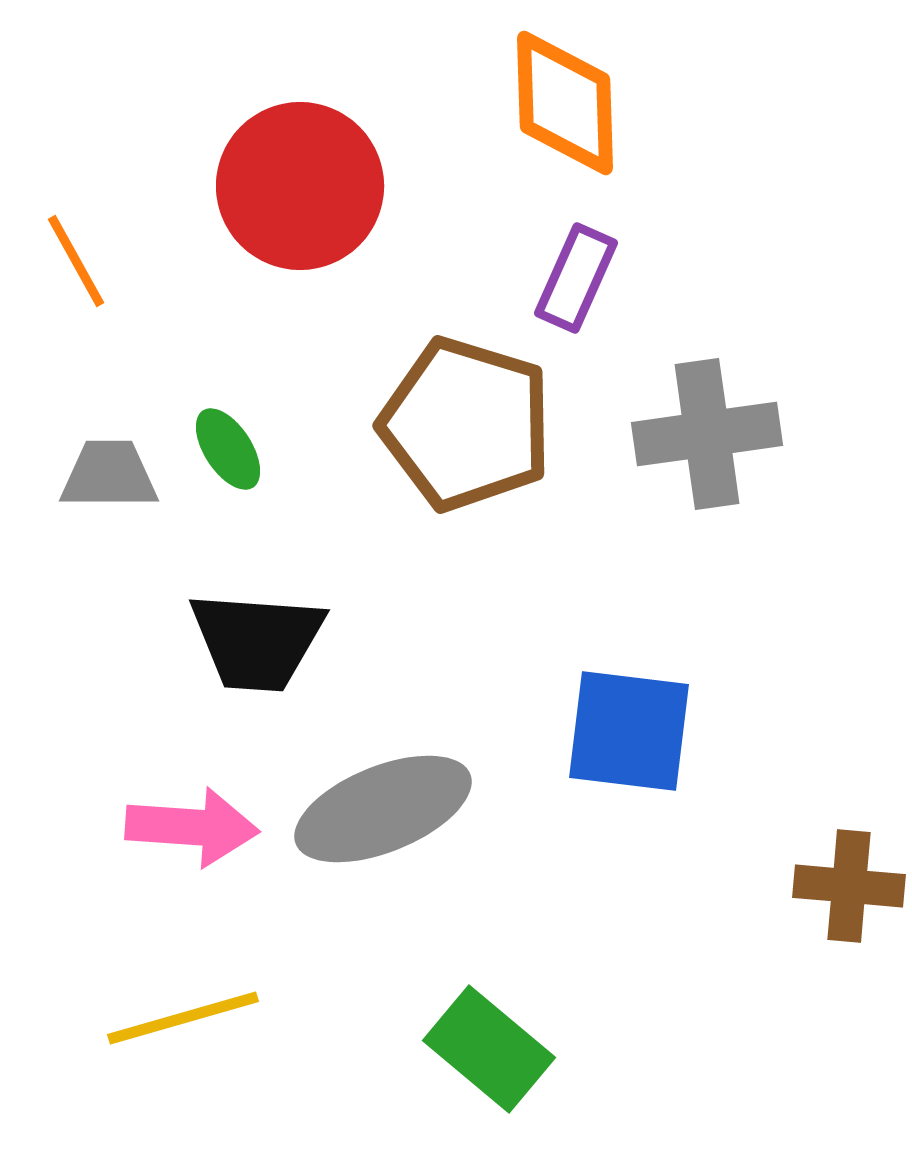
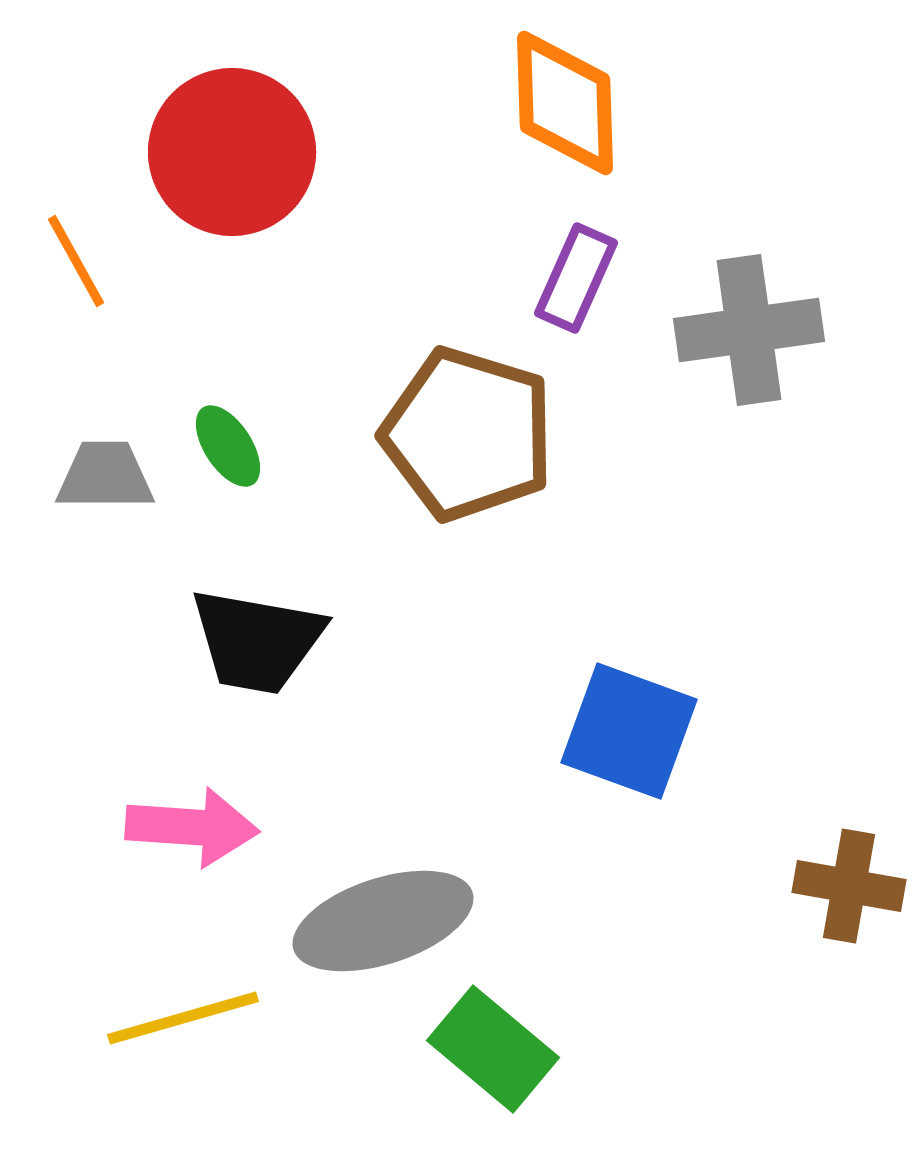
red circle: moved 68 px left, 34 px up
brown pentagon: moved 2 px right, 10 px down
gray cross: moved 42 px right, 104 px up
green ellipse: moved 3 px up
gray trapezoid: moved 4 px left, 1 px down
black trapezoid: rotated 6 degrees clockwise
blue square: rotated 13 degrees clockwise
gray ellipse: moved 112 px down; rotated 4 degrees clockwise
brown cross: rotated 5 degrees clockwise
green rectangle: moved 4 px right
